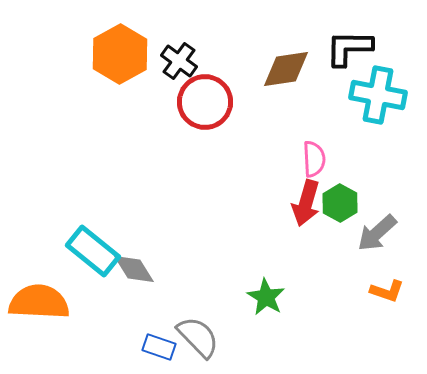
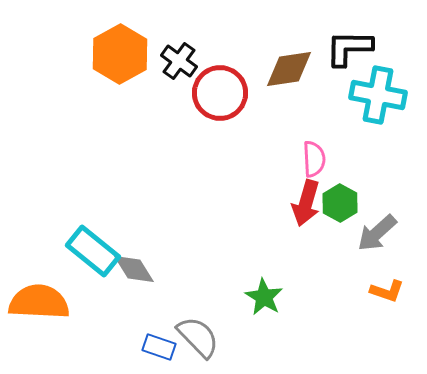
brown diamond: moved 3 px right
red circle: moved 15 px right, 9 px up
green star: moved 2 px left
